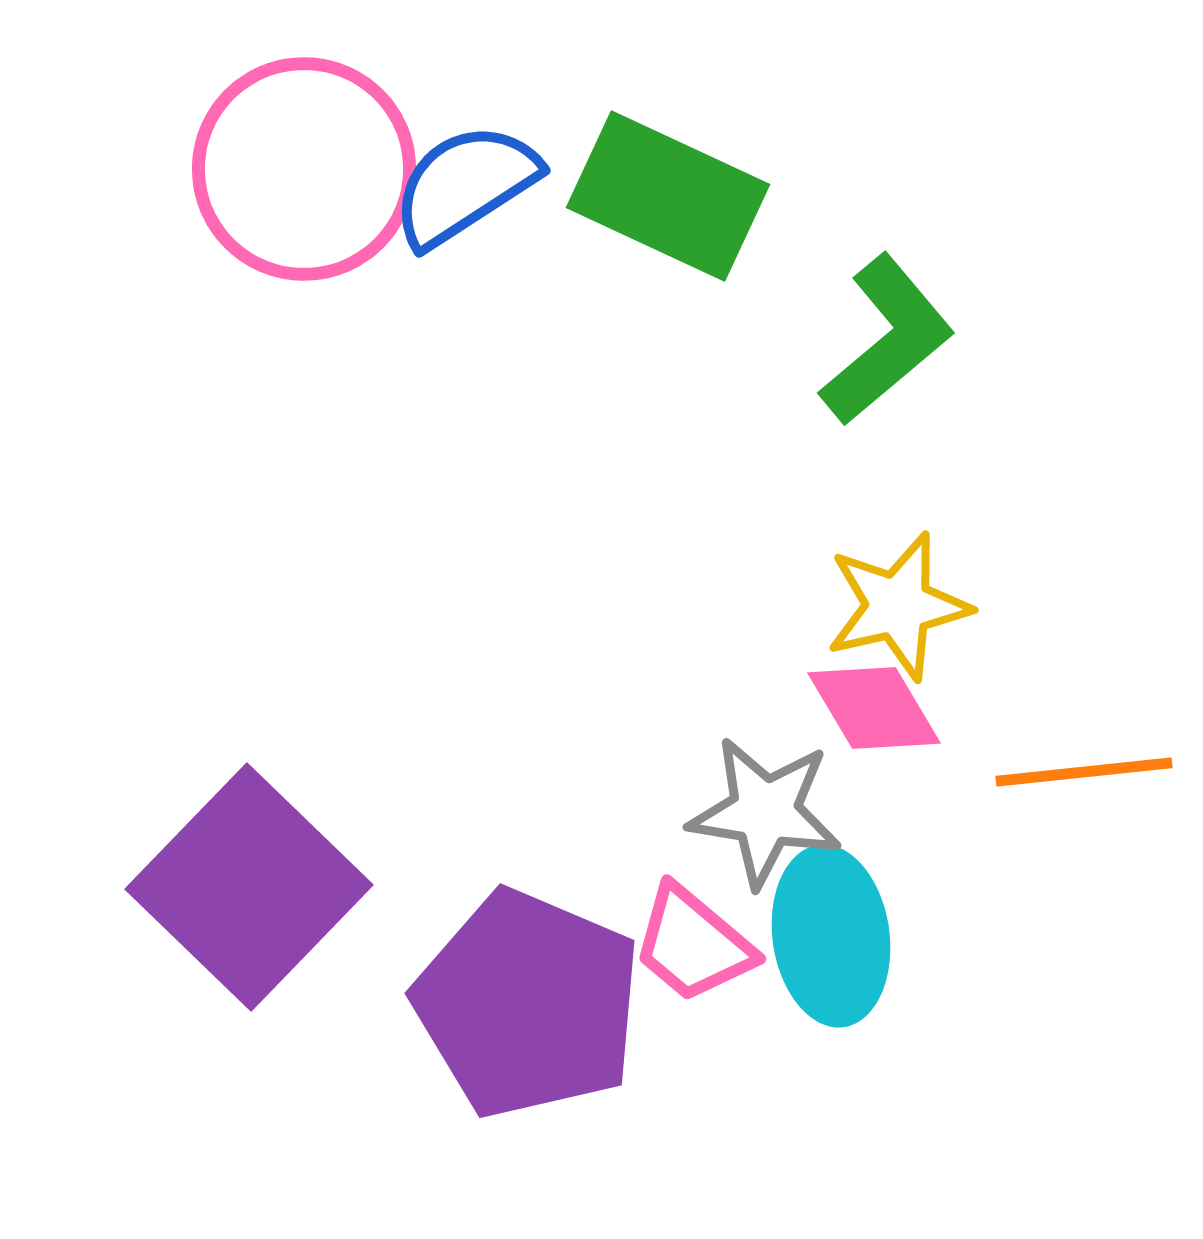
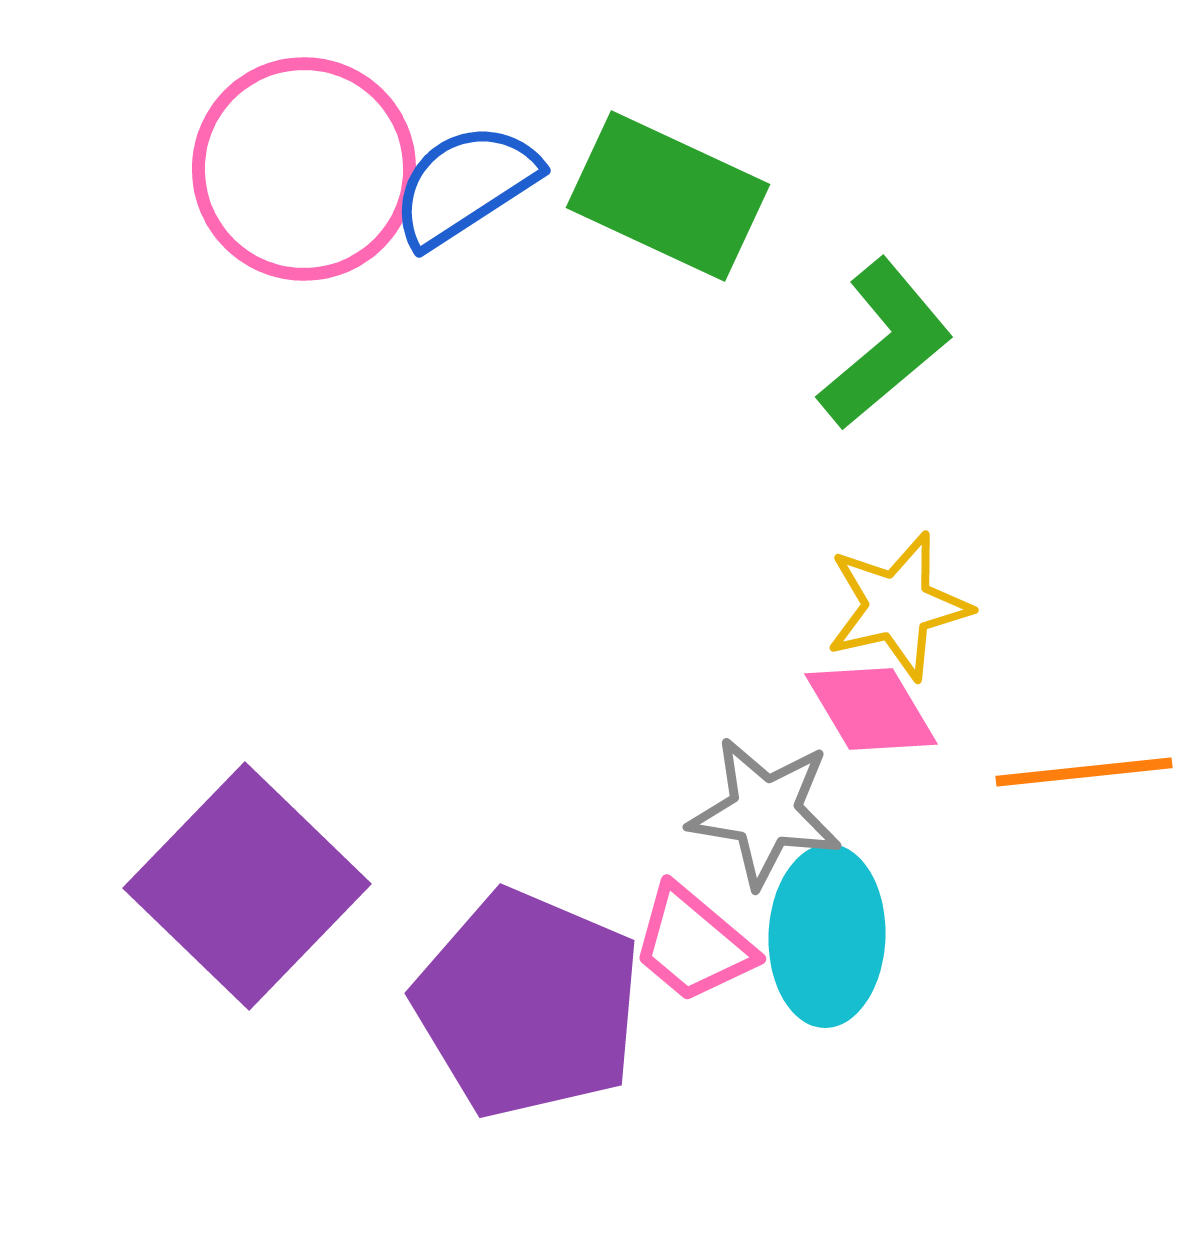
green L-shape: moved 2 px left, 4 px down
pink diamond: moved 3 px left, 1 px down
purple square: moved 2 px left, 1 px up
cyan ellipse: moved 4 px left; rotated 10 degrees clockwise
